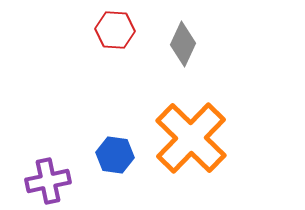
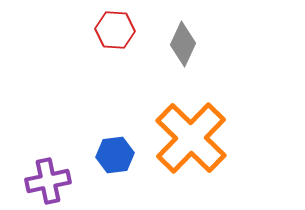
blue hexagon: rotated 15 degrees counterclockwise
